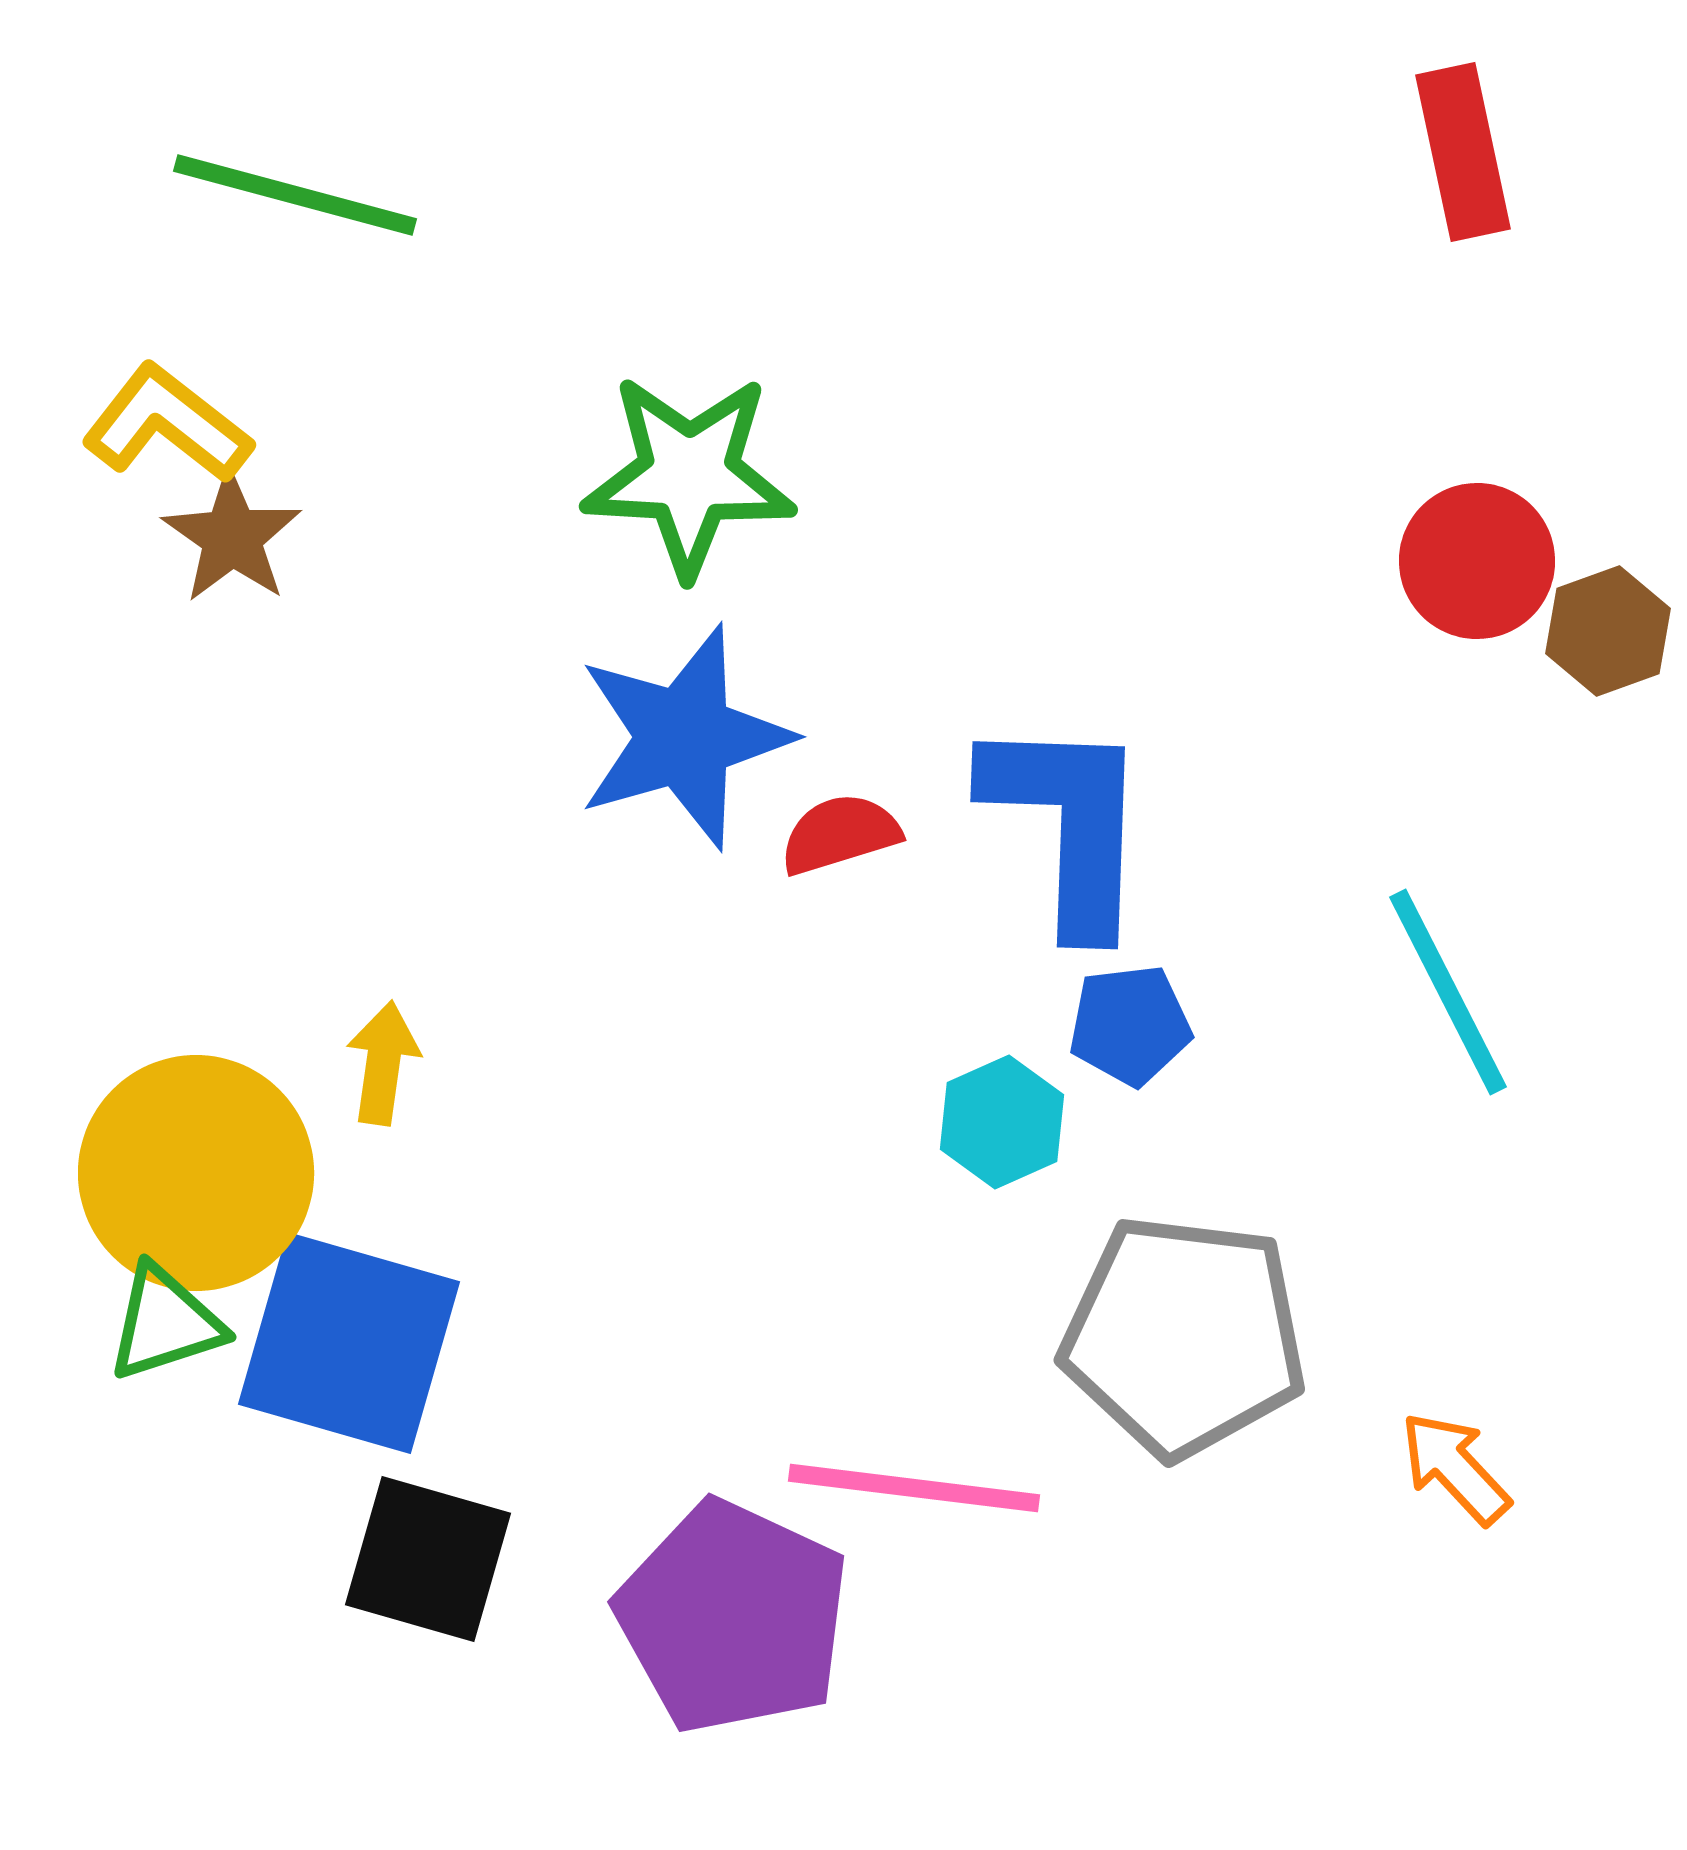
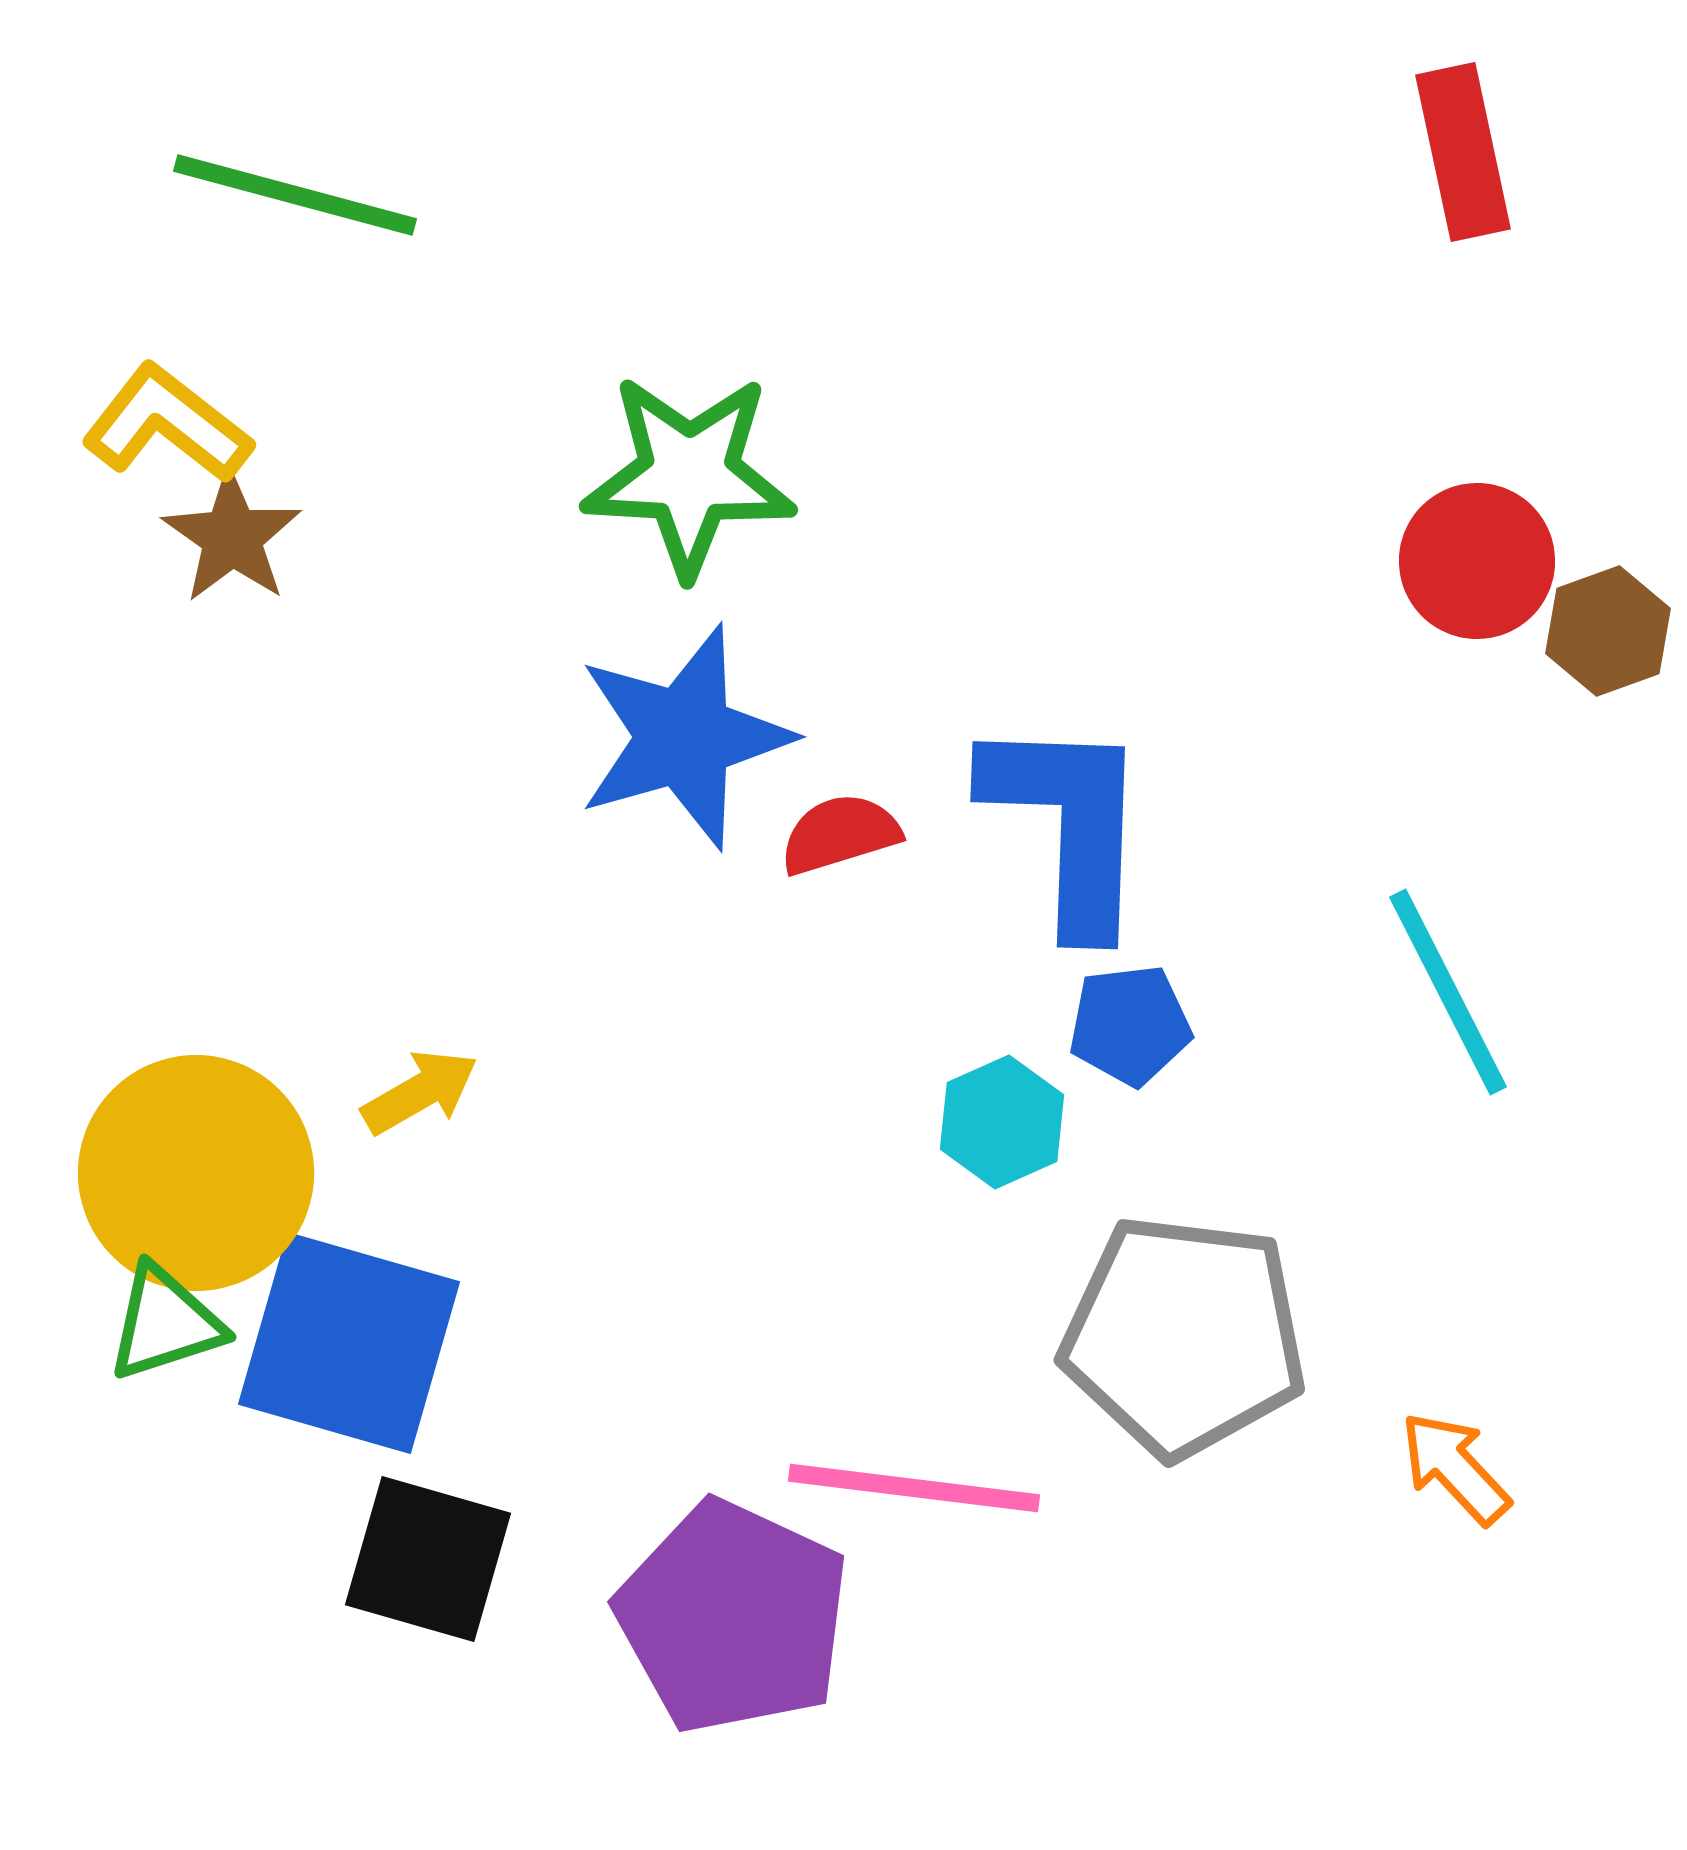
yellow arrow: moved 37 px right, 29 px down; rotated 52 degrees clockwise
